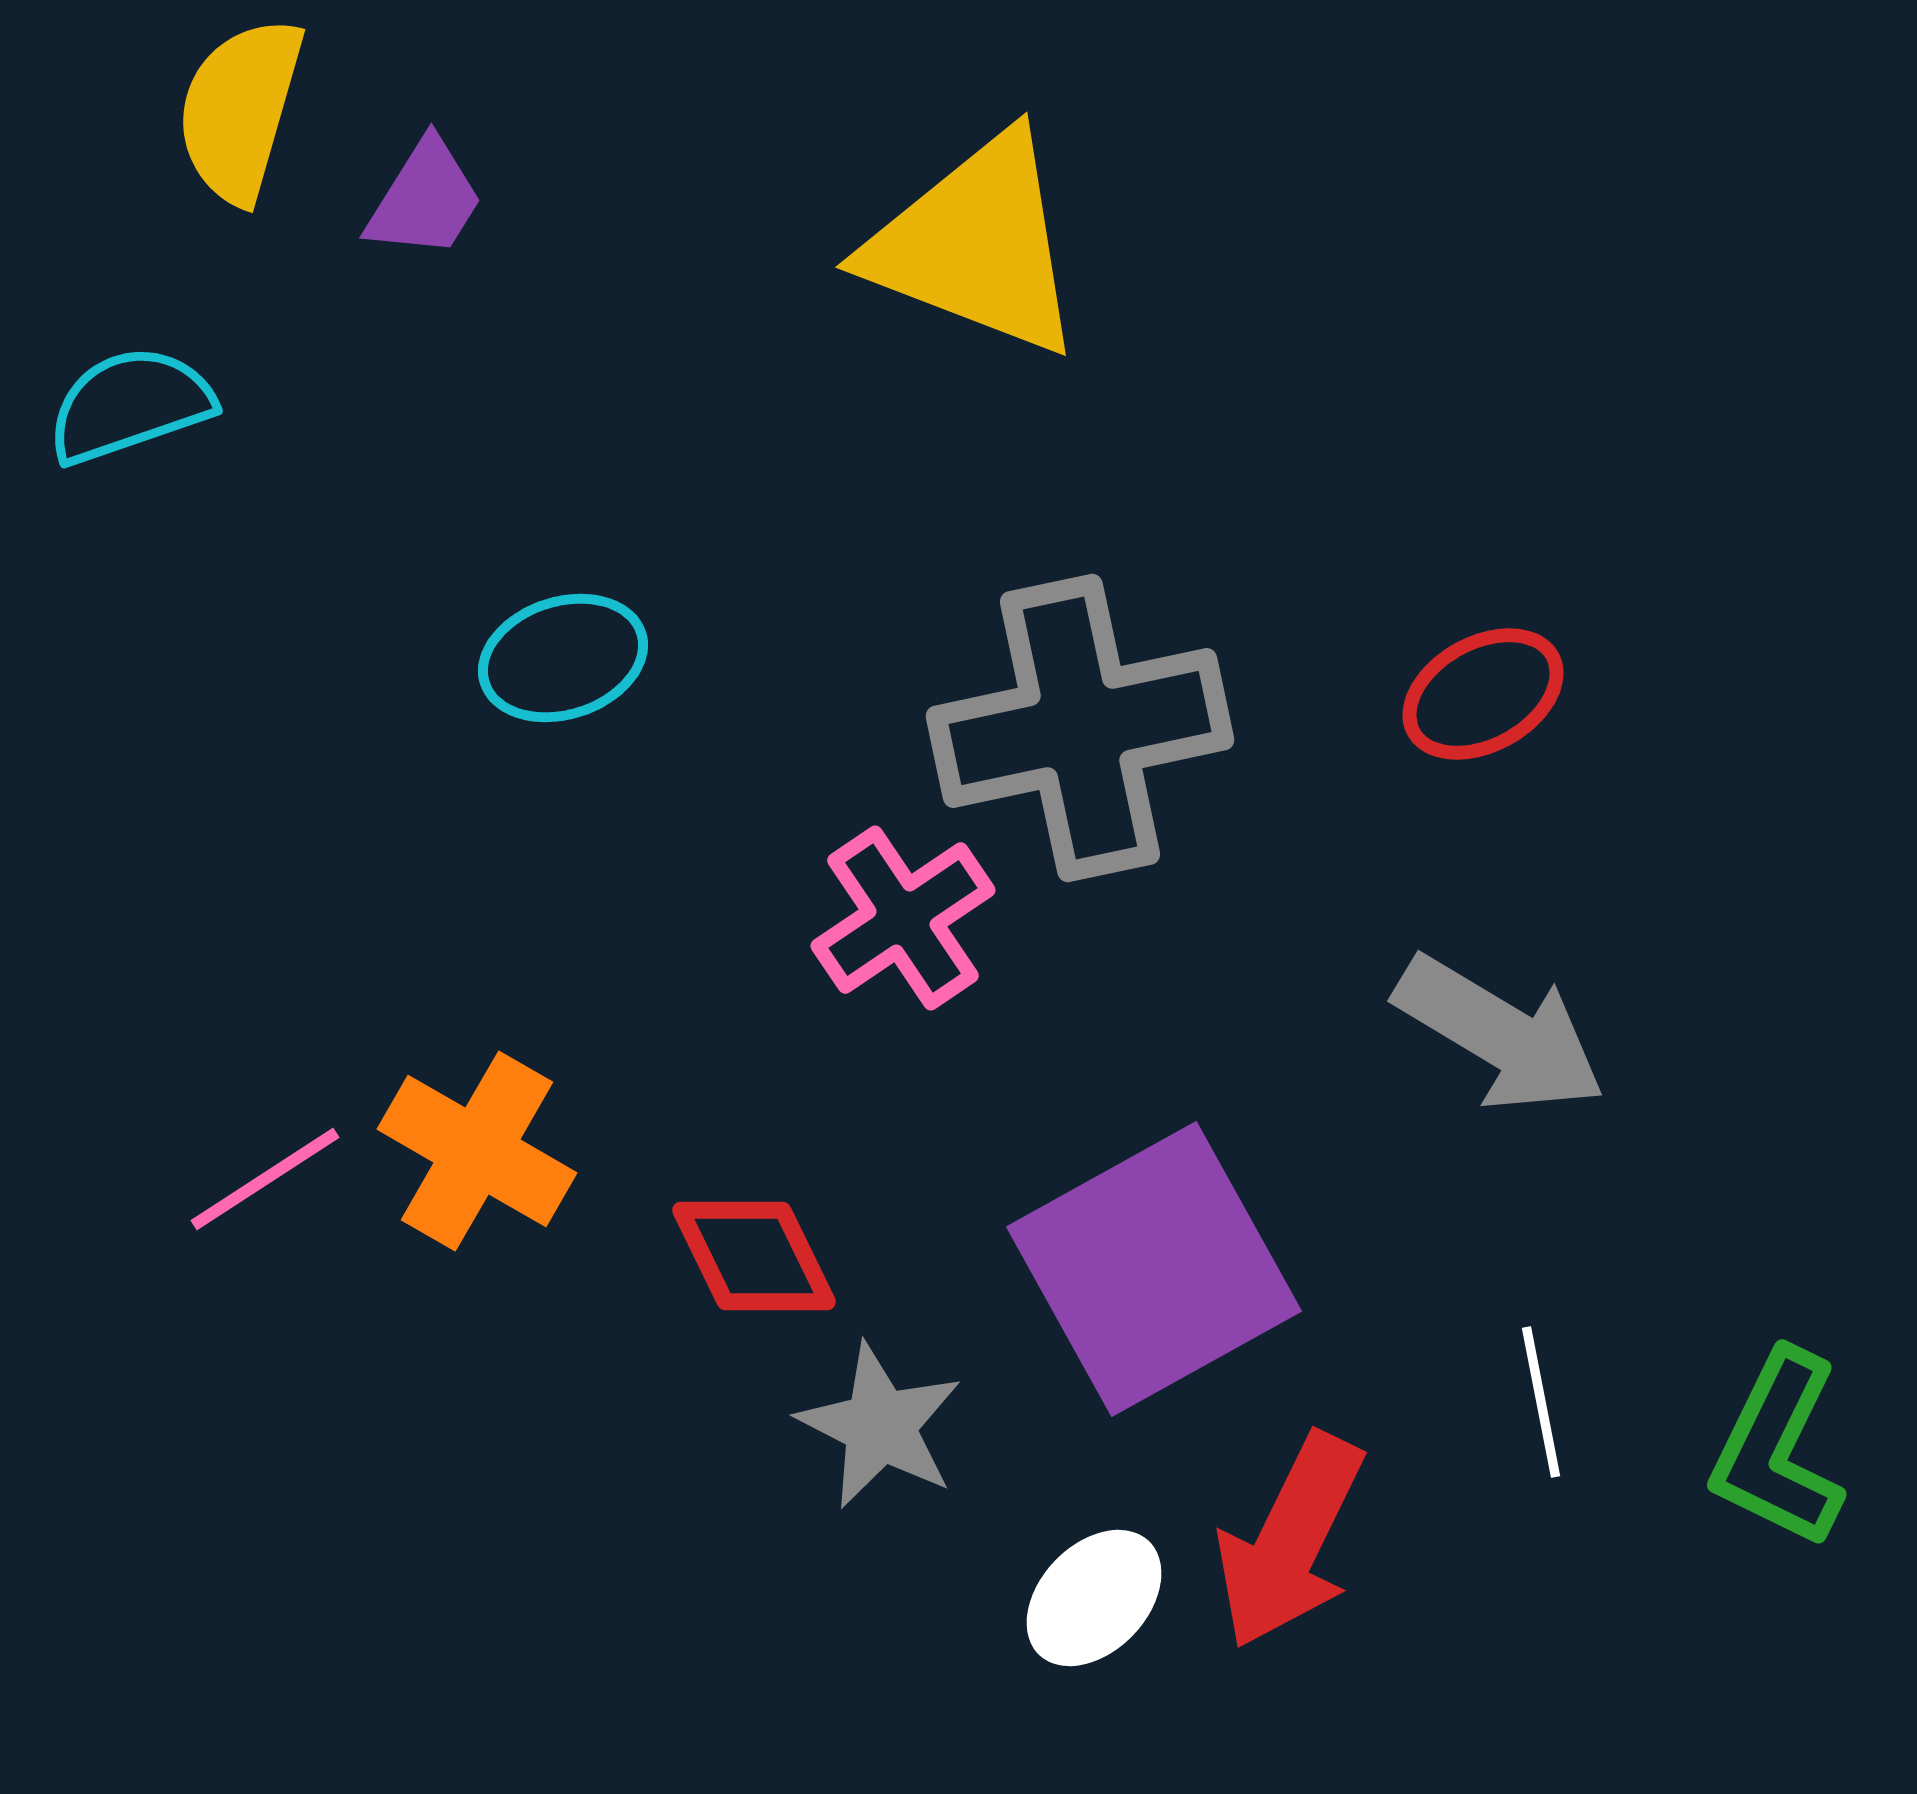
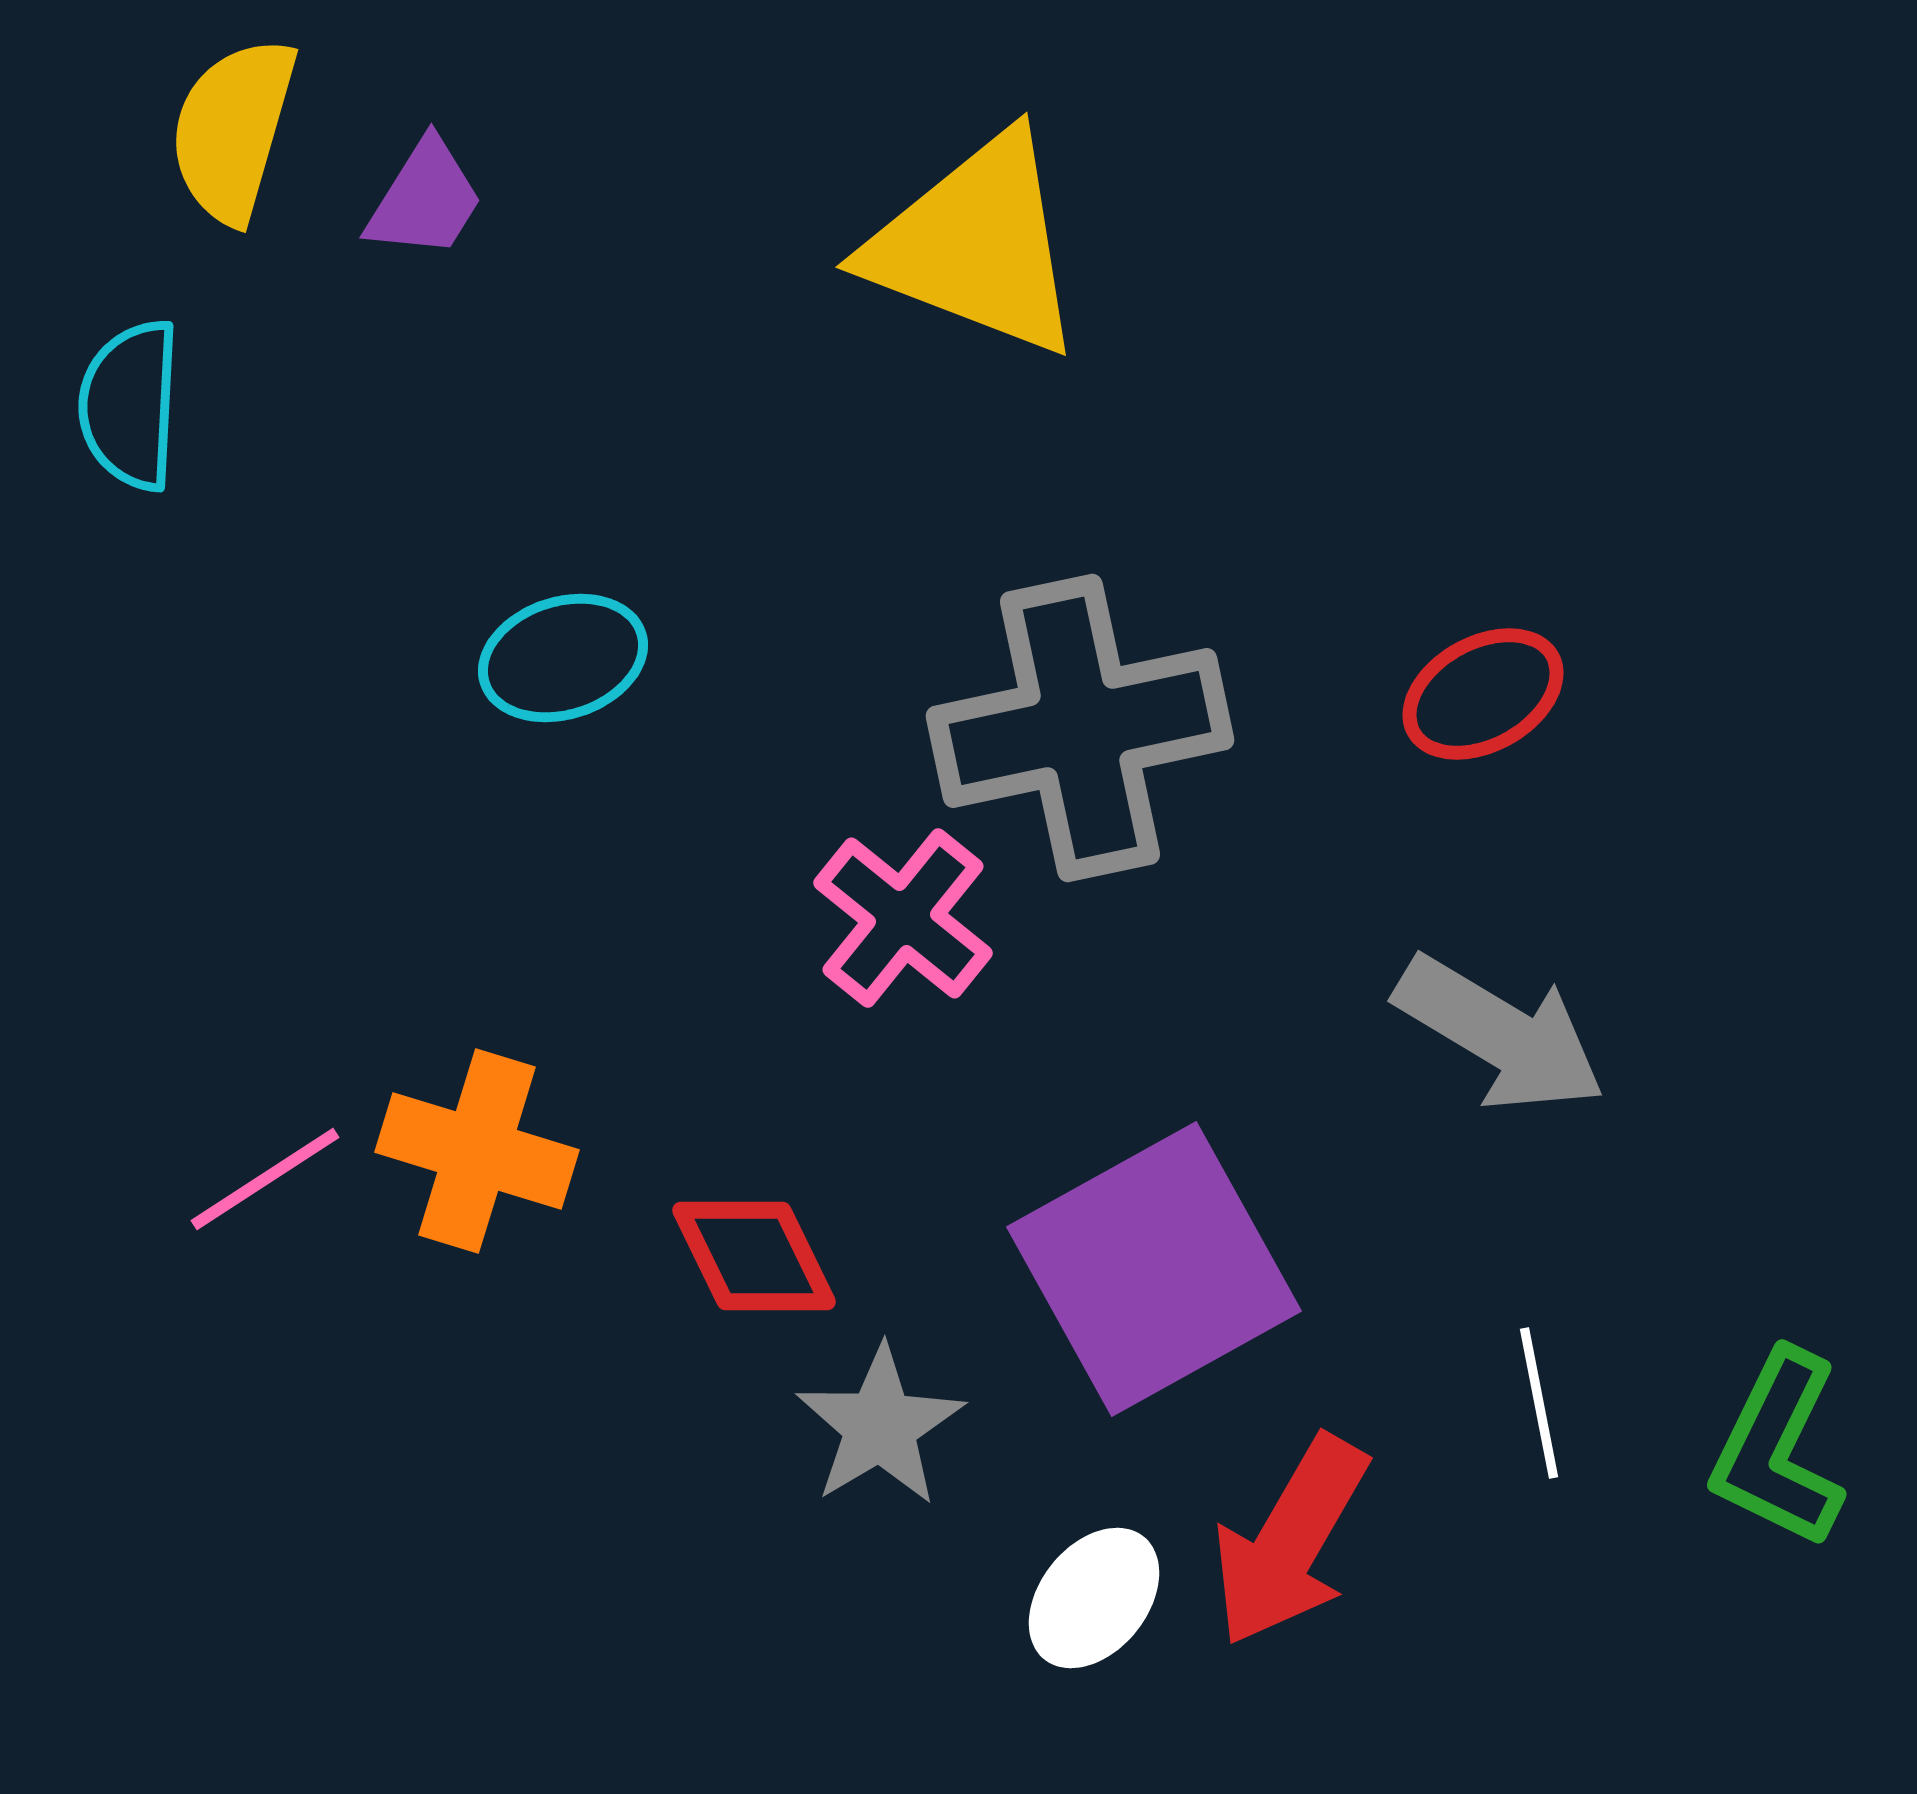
yellow semicircle: moved 7 px left, 20 px down
cyan semicircle: rotated 68 degrees counterclockwise
pink cross: rotated 17 degrees counterclockwise
orange cross: rotated 13 degrees counterclockwise
white line: moved 2 px left, 1 px down
gray star: rotated 14 degrees clockwise
red arrow: rotated 4 degrees clockwise
white ellipse: rotated 5 degrees counterclockwise
